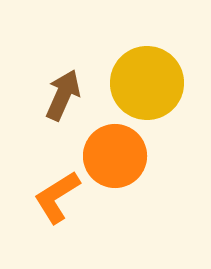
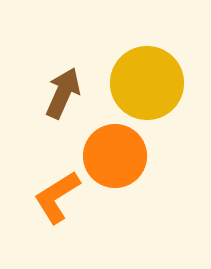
brown arrow: moved 2 px up
